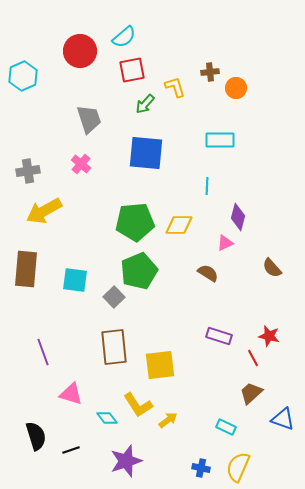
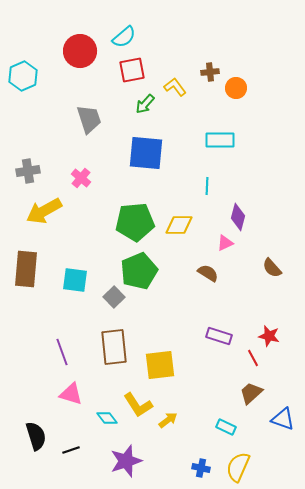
yellow L-shape at (175, 87): rotated 20 degrees counterclockwise
pink cross at (81, 164): moved 14 px down
purple line at (43, 352): moved 19 px right
